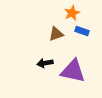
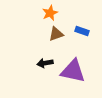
orange star: moved 22 px left
